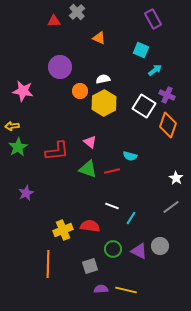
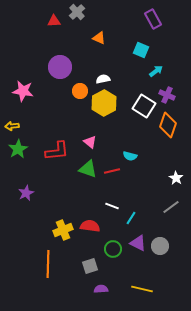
cyan arrow: moved 1 px right, 1 px down
green star: moved 2 px down
purple triangle: moved 1 px left, 8 px up
yellow line: moved 16 px right, 1 px up
